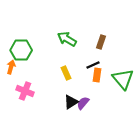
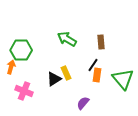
brown rectangle: rotated 24 degrees counterclockwise
black line: rotated 32 degrees counterclockwise
pink cross: moved 1 px left
black triangle: moved 17 px left, 23 px up
